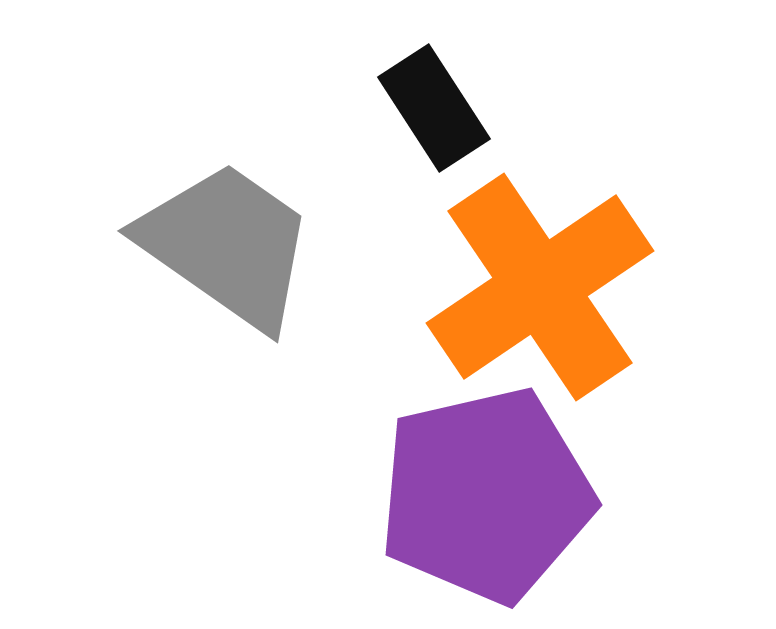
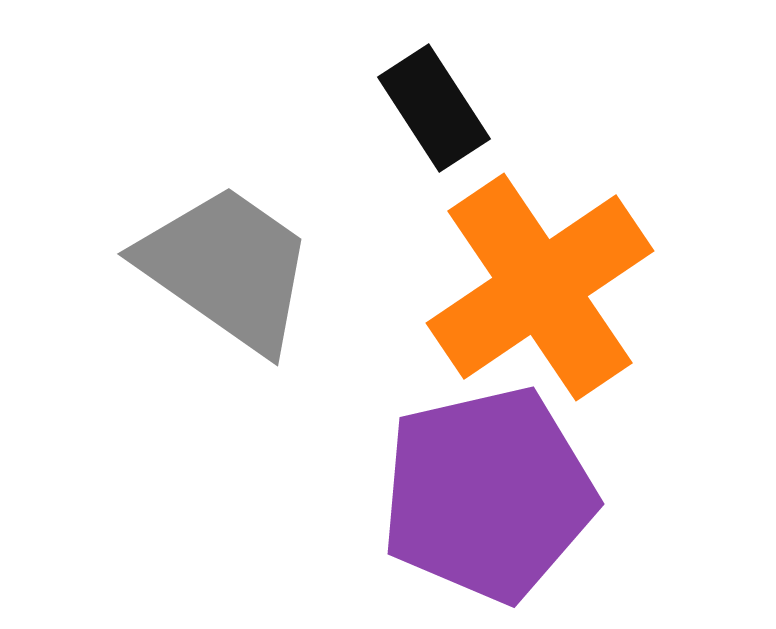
gray trapezoid: moved 23 px down
purple pentagon: moved 2 px right, 1 px up
